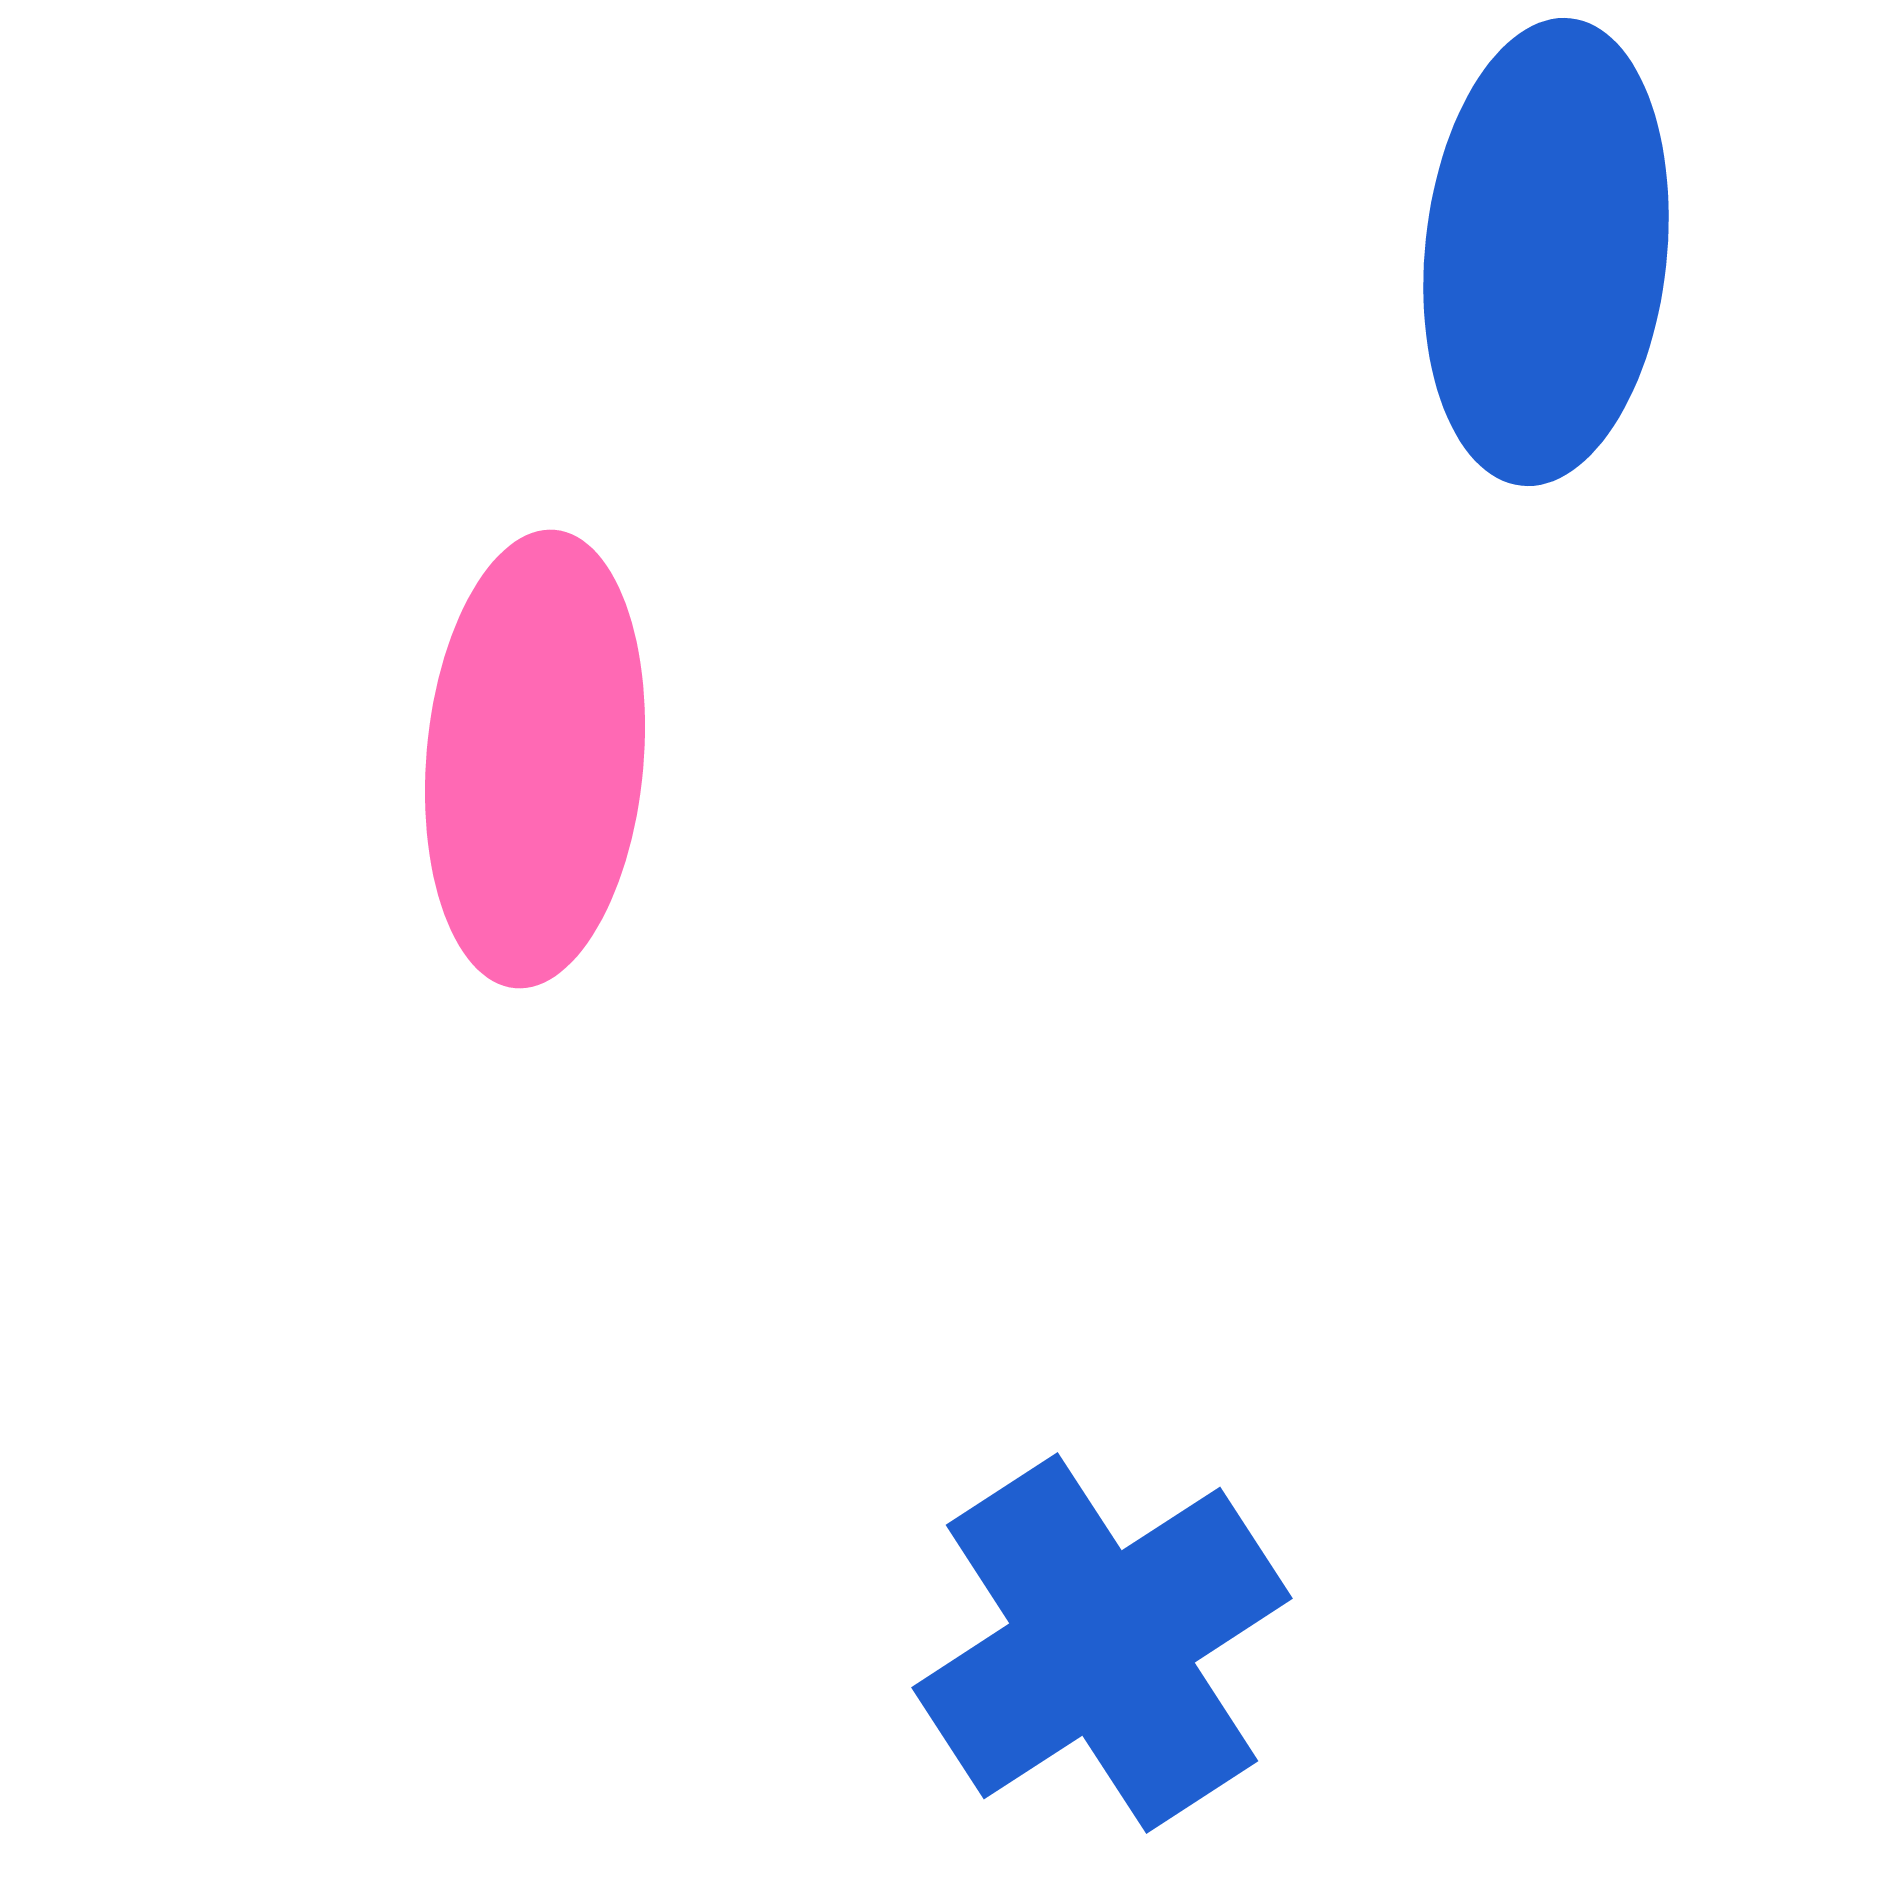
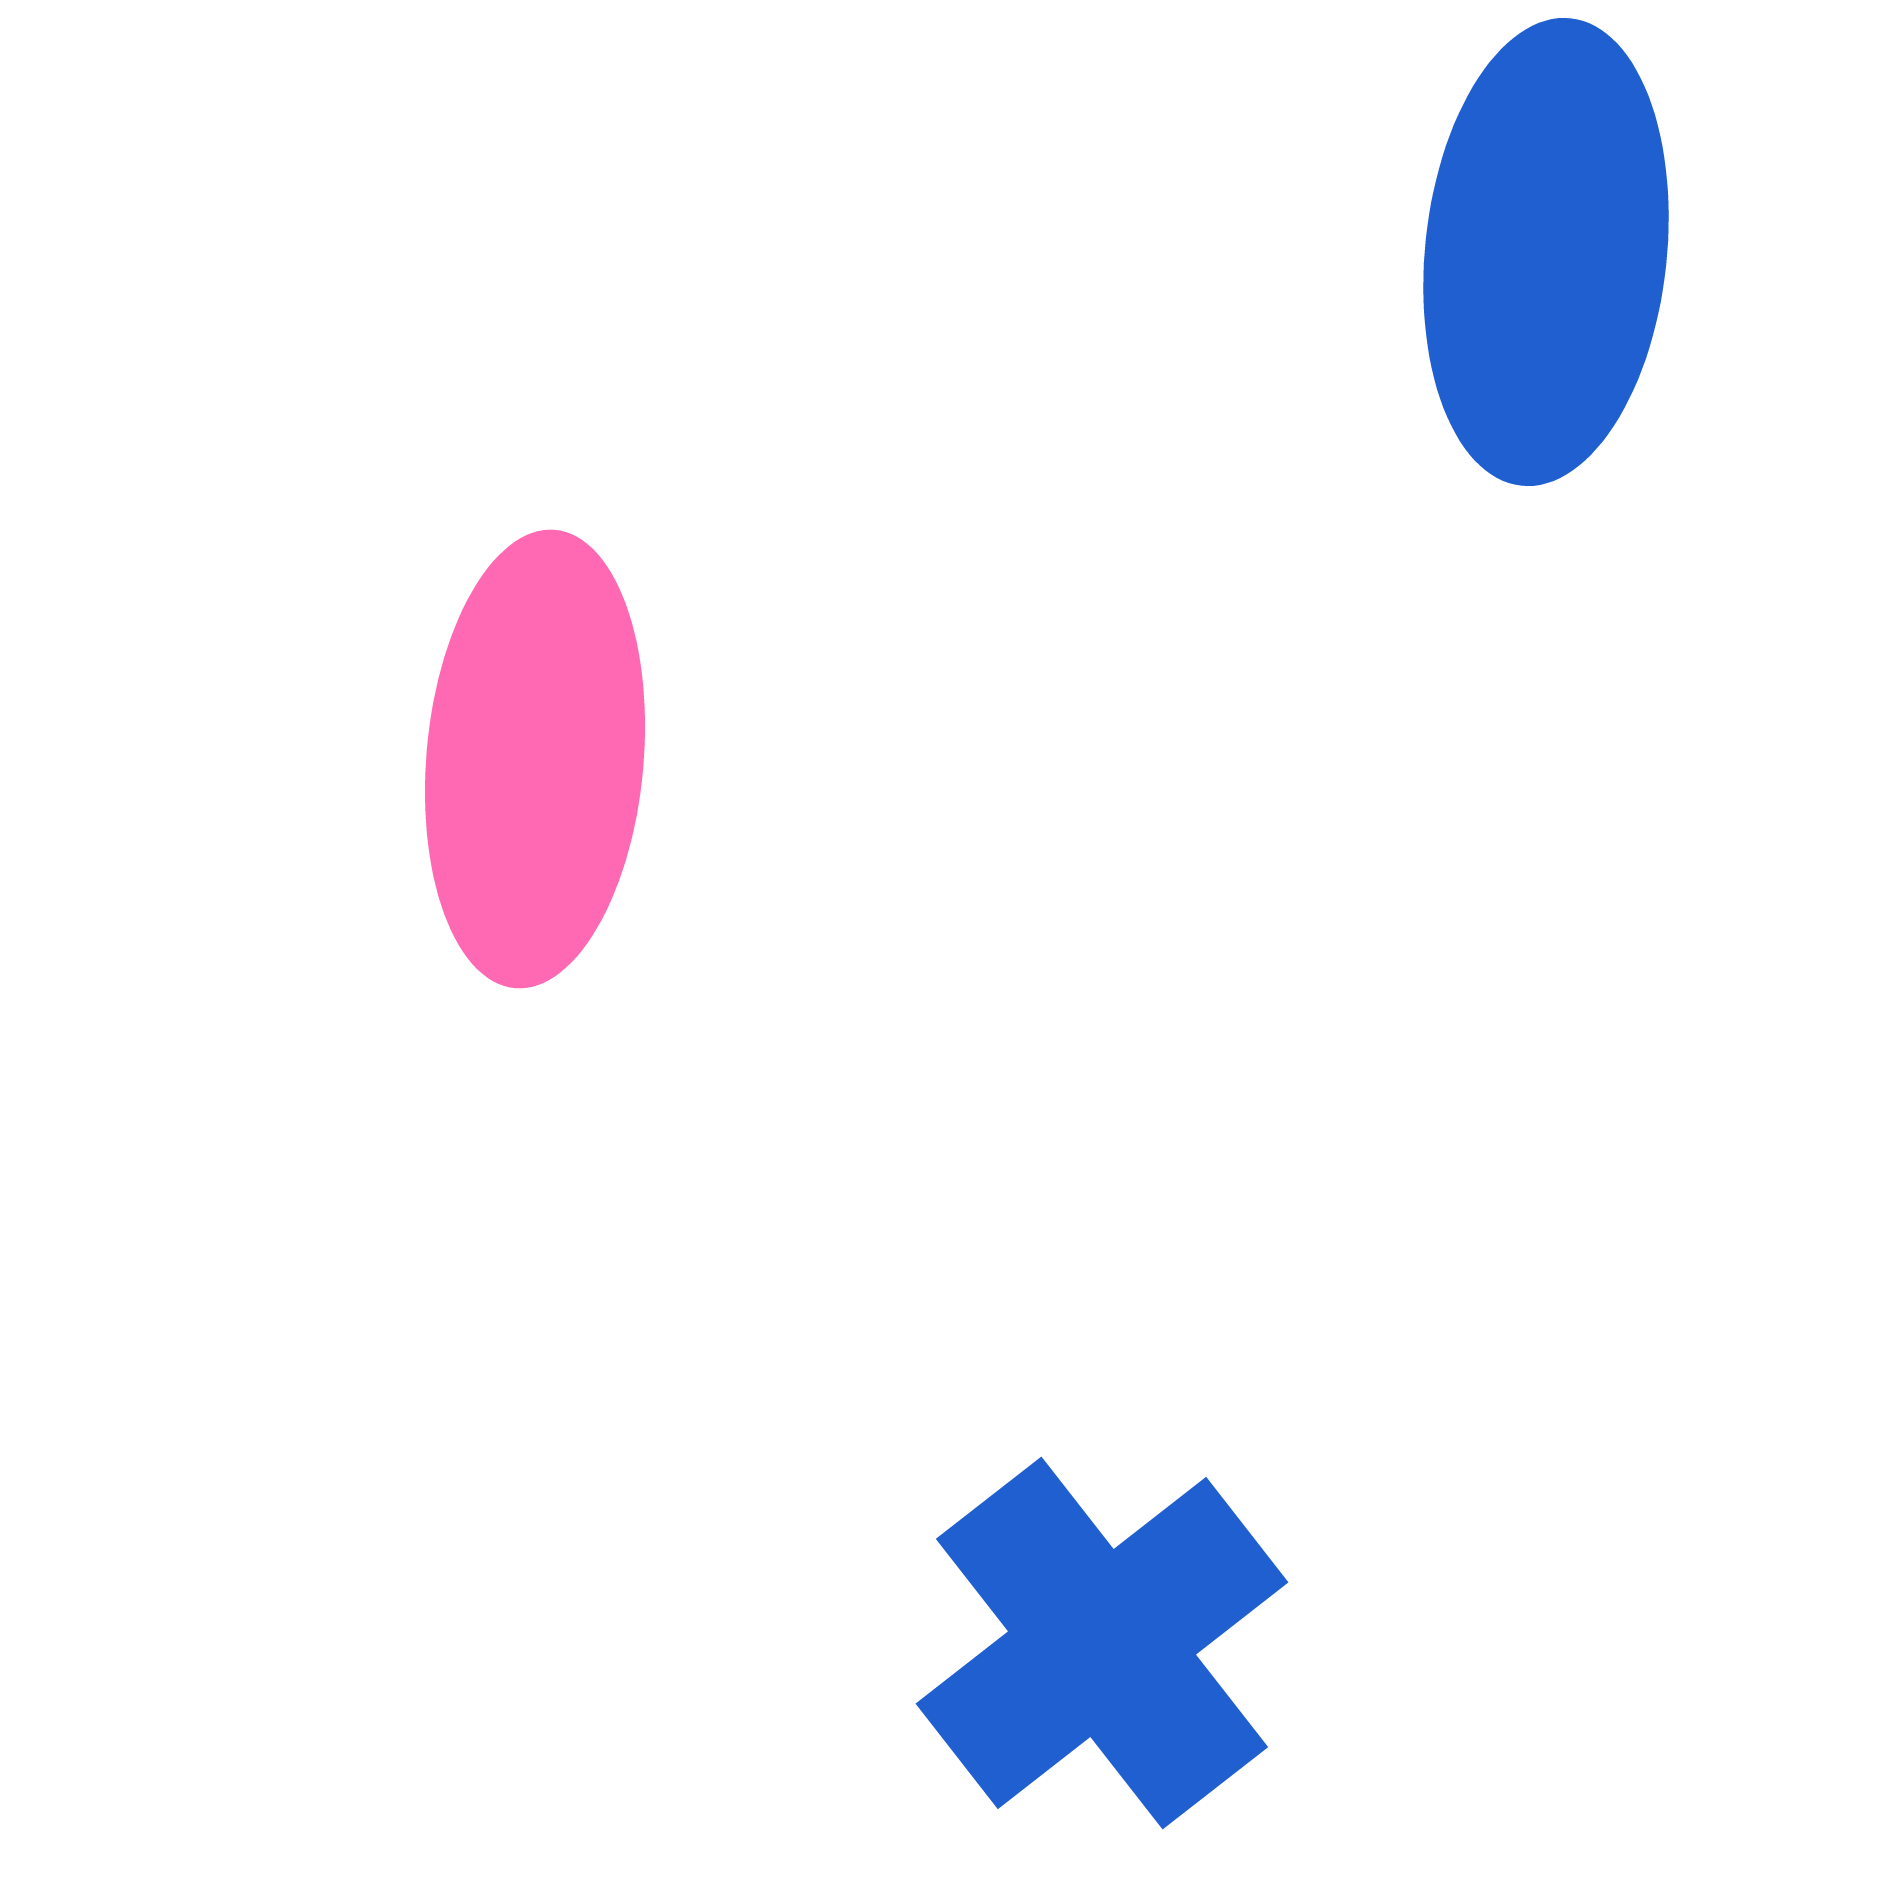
blue cross: rotated 5 degrees counterclockwise
